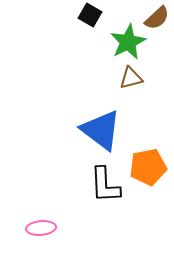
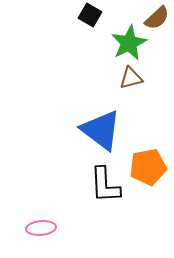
green star: moved 1 px right, 1 px down
